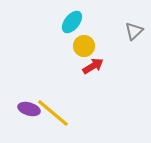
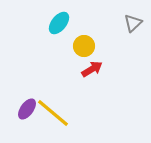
cyan ellipse: moved 13 px left, 1 px down
gray triangle: moved 1 px left, 8 px up
red arrow: moved 1 px left, 3 px down
purple ellipse: moved 2 px left; rotated 70 degrees counterclockwise
